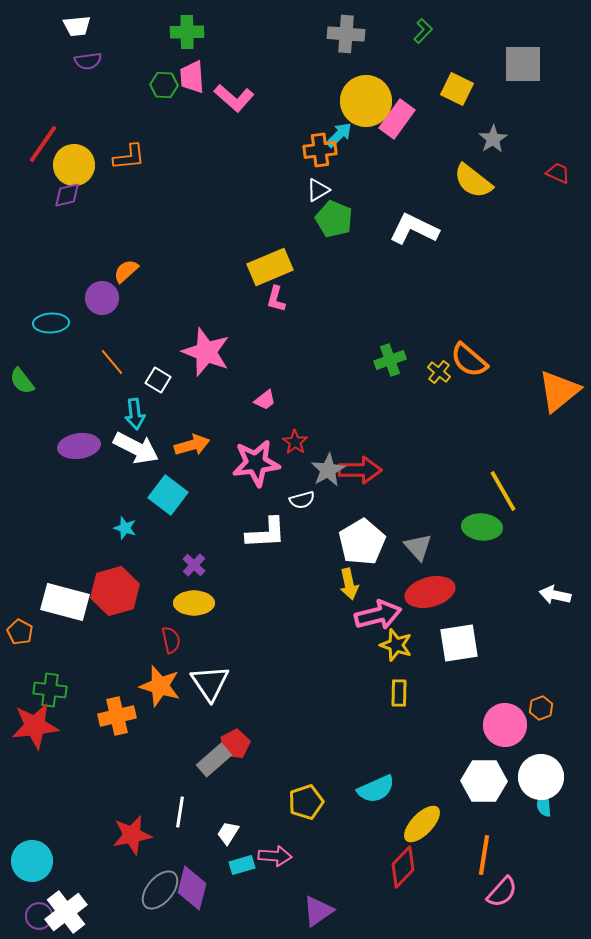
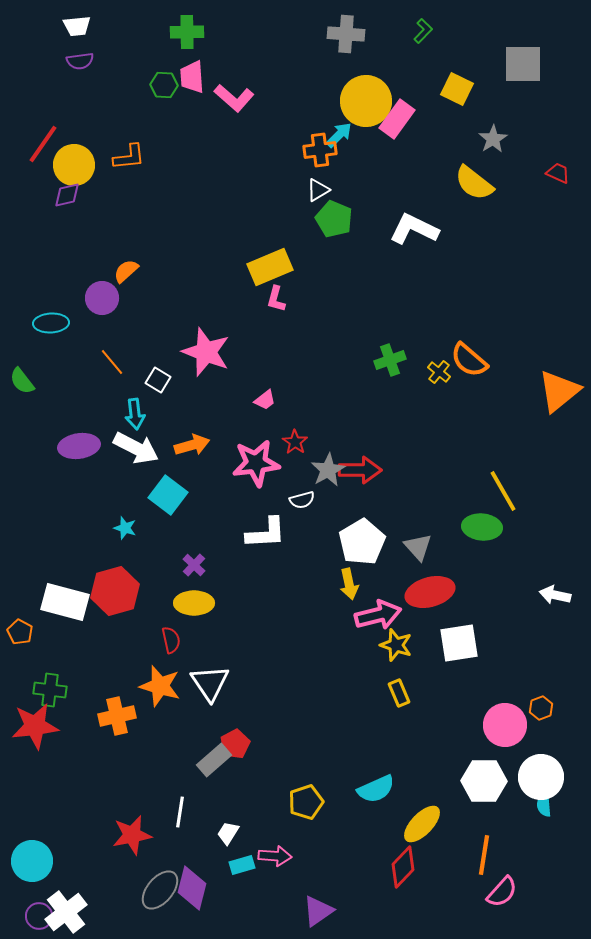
purple semicircle at (88, 61): moved 8 px left
yellow semicircle at (473, 181): moved 1 px right, 2 px down
yellow rectangle at (399, 693): rotated 24 degrees counterclockwise
